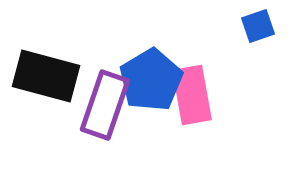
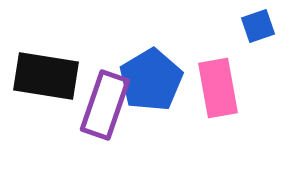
black rectangle: rotated 6 degrees counterclockwise
pink rectangle: moved 26 px right, 7 px up
